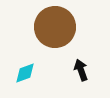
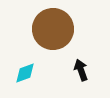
brown circle: moved 2 px left, 2 px down
